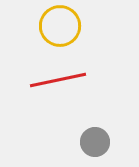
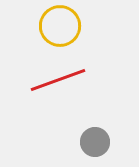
red line: rotated 8 degrees counterclockwise
